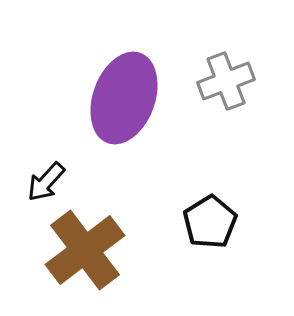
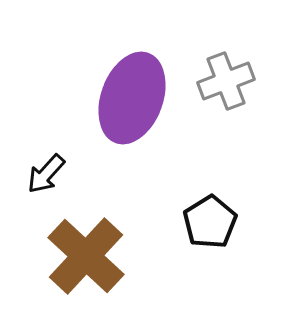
purple ellipse: moved 8 px right
black arrow: moved 8 px up
brown cross: moved 1 px right, 6 px down; rotated 10 degrees counterclockwise
